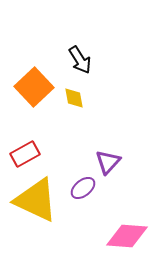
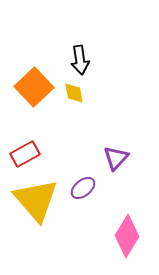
black arrow: rotated 24 degrees clockwise
yellow diamond: moved 5 px up
purple triangle: moved 8 px right, 4 px up
yellow triangle: rotated 24 degrees clockwise
pink diamond: rotated 63 degrees counterclockwise
